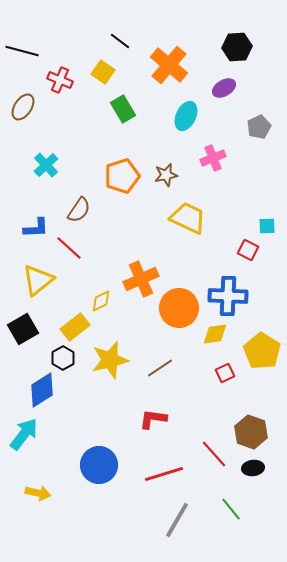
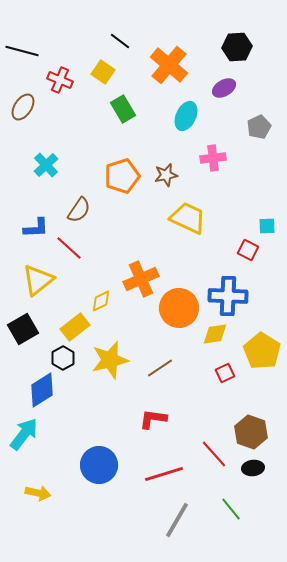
pink cross at (213, 158): rotated 15 degrees clockwise
